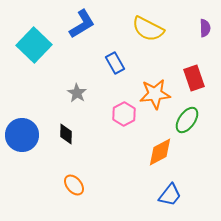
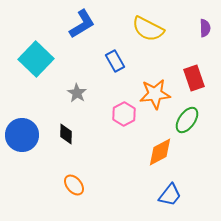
cyan square: moved 2 px right, 14 px down
blue rectangle: moved 2 px up
